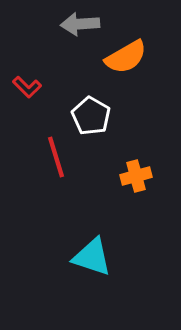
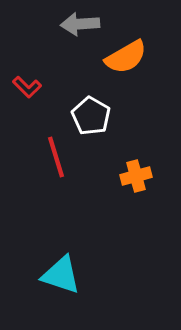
cyan triangle: moved 31 px left, 18 px down
